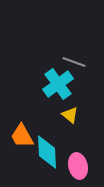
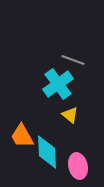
gray line: moved 1 px left, 2 px up
